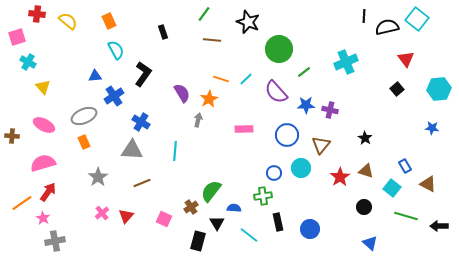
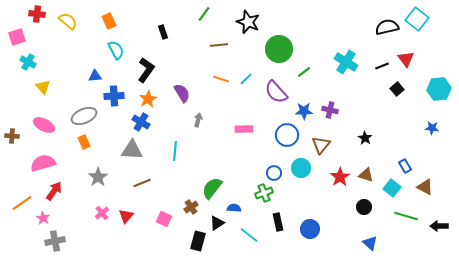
black line at (364, 16): moved 18 px right, 50 px down; rotated 64 degrees clockwise
brown line at (212, 40): moved 7 px right, 5 px down; rotated 12 degrees counterclockwise
cyan cross at (346, 62): rotated 35 degrees counterclockwise
black L-shape at (143, 74): moved 3 px right, 4 px up
blue cross at (114, 96): rotated 30 degrees clockwise
orange star at (209, 99): moved 61 px left
blue star at (306, 105): moved 2 px left, 6 px down
brown triangle at (366, 171): moved 4 px down
brown triangle at (428, 184): moved 3 px left, 3 px down
green semicircle at (211, 191): moved 1 px right, 3 px up
red arrow at (48, 192): moved 6 px right, 1 px up
green cross at (263, 196): moved 1 px right, 3 px up; rotated 12 degrees counterclockwise
black triangle at (217, 223): rotated 28 degrees clockwise
